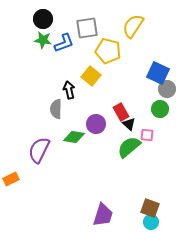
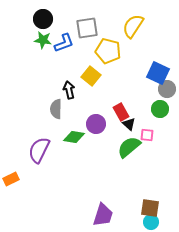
brown square: rotated 12 degrees counterclockwise
